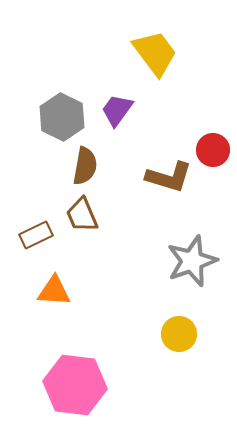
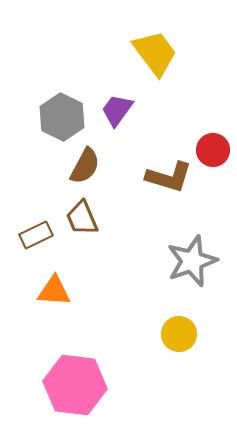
brown semicircle: rotated 18 degrees clockwise
brown trapezoid: moved 3 px down
